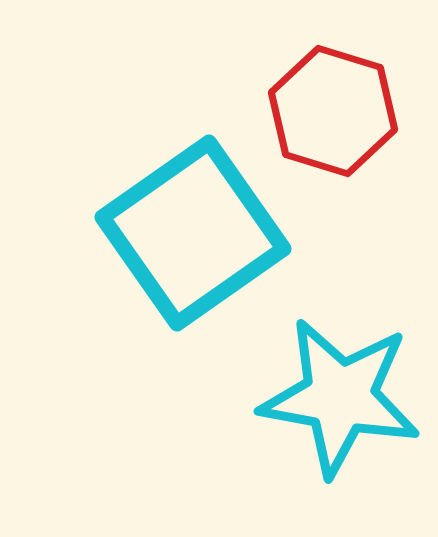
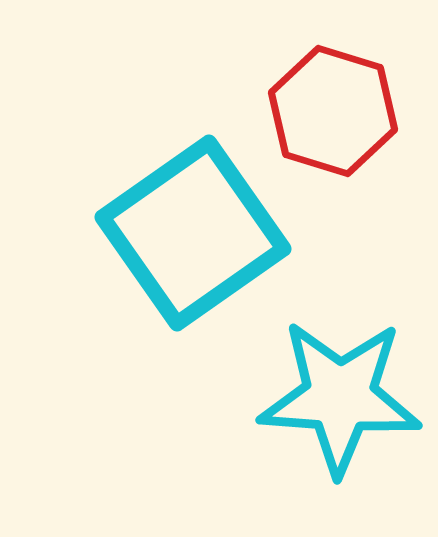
cyan star: rotated 6 degrees counterclockwise
